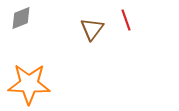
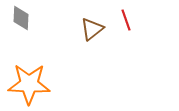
gray diamond: rotated 65 degrees counterclockwise
brown triangle: rotated 15 degrees clockwise
